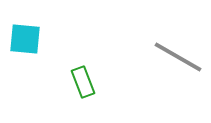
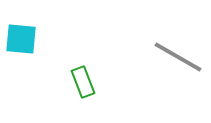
cyan square: moved 4 px left
